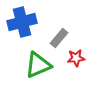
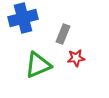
blue cross: moved 1 px right, 4 px up
gray rectangle: moved 4 px right, 4 px up; rotated 18 degrees counterclockwise
